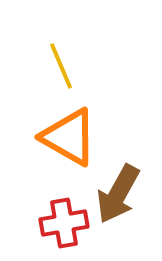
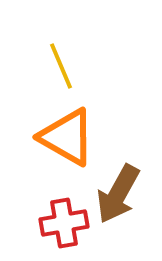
orange triangle: moved 2 px left
